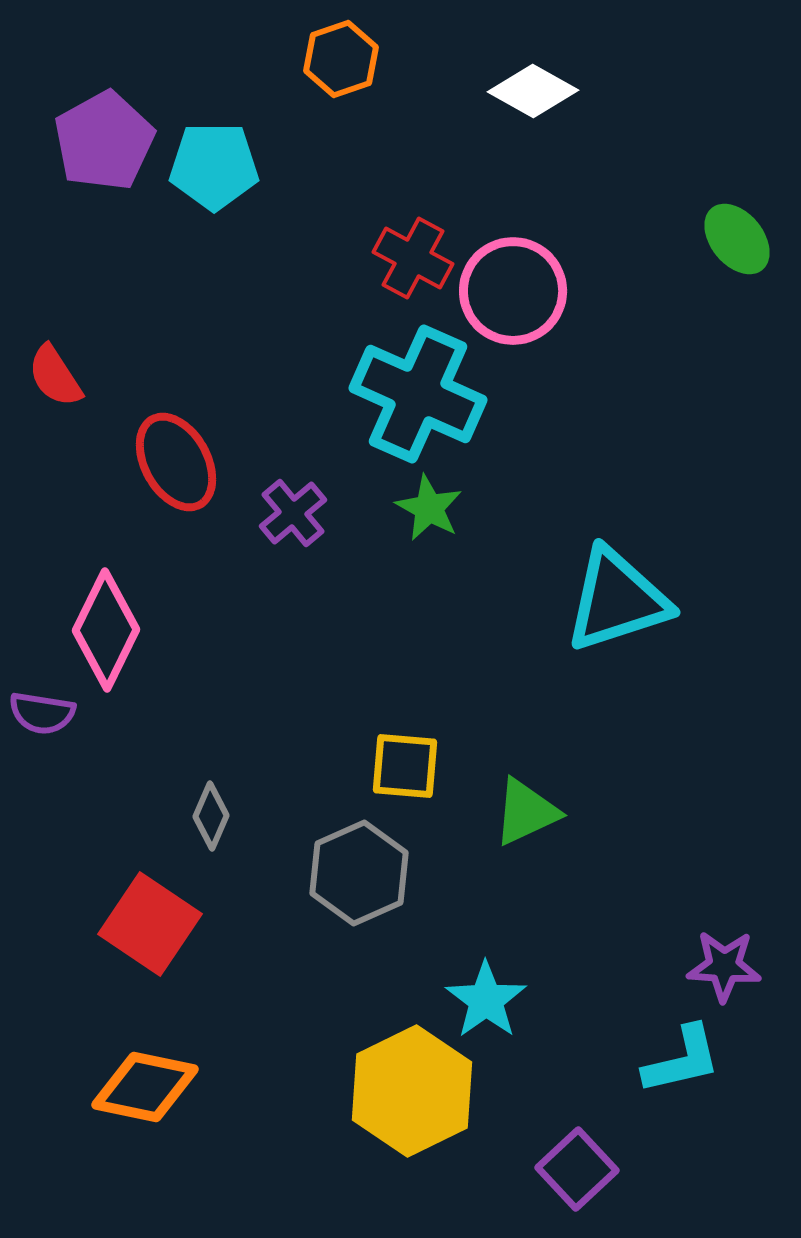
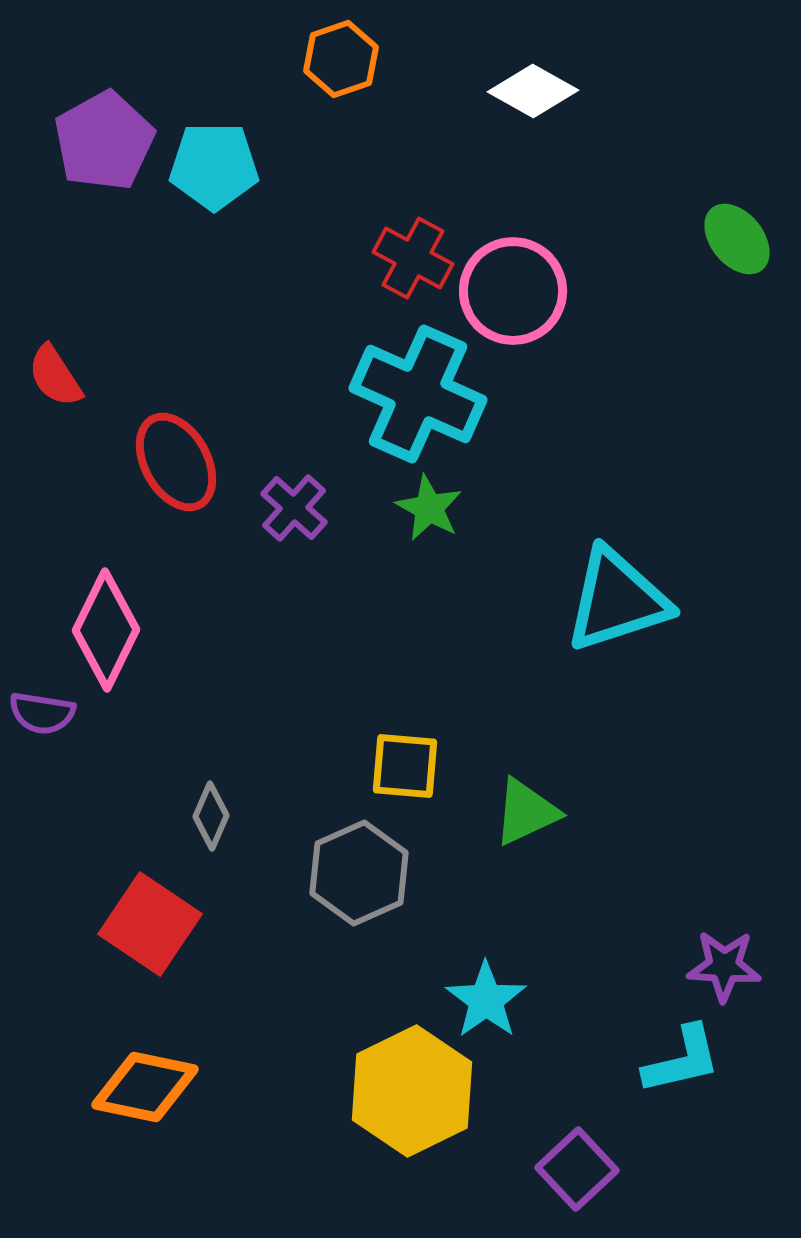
purple cross: moved 1 px right, 5 px up; rotated 8 degrees counterclockwise
